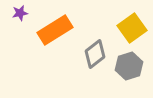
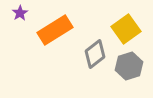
purple star: rotated 21 degrees counterclockwise
yellow square: moved 6 px left, 1 px down
